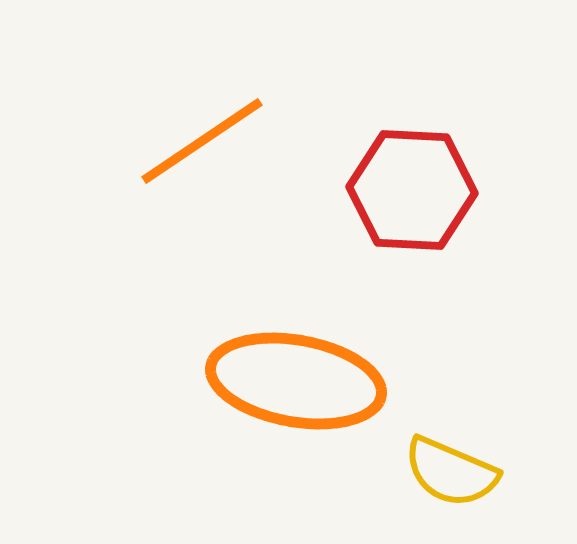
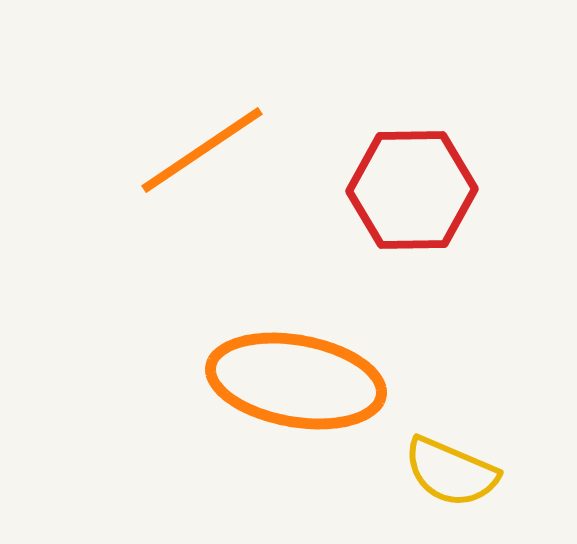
orange line: moved 9 px down
red hexagon: rotated 4 degrees counterclockwise
